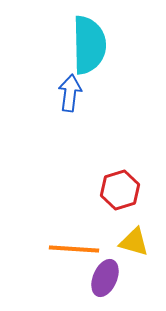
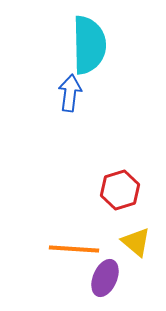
yellow triangle: moved 2 px right; rotated 24 degrees clockwise
